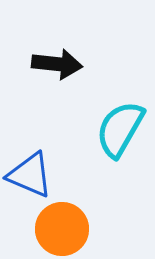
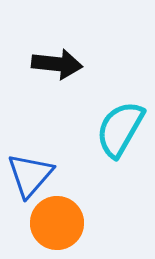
blue triangle: rotated 48 degrees clockwise
orange circle: moved 5 px left, 6 px up
